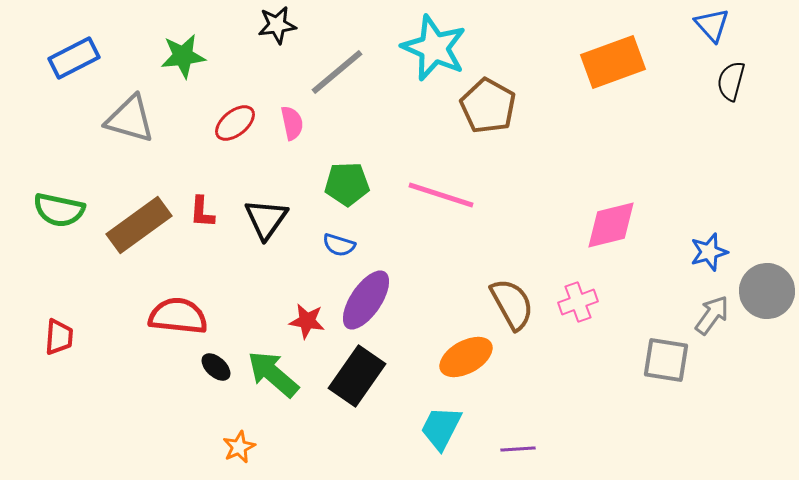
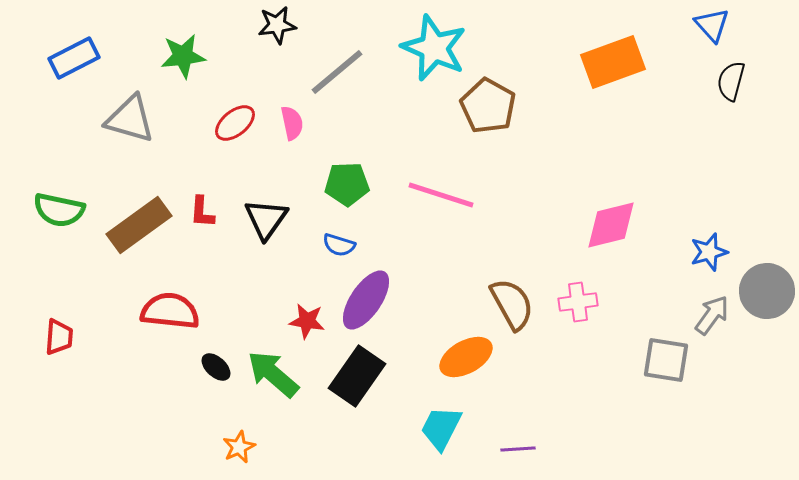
pink cross: rotated 12 degrees clockwise
red semicircle: moved 8 px left, 5 px up
